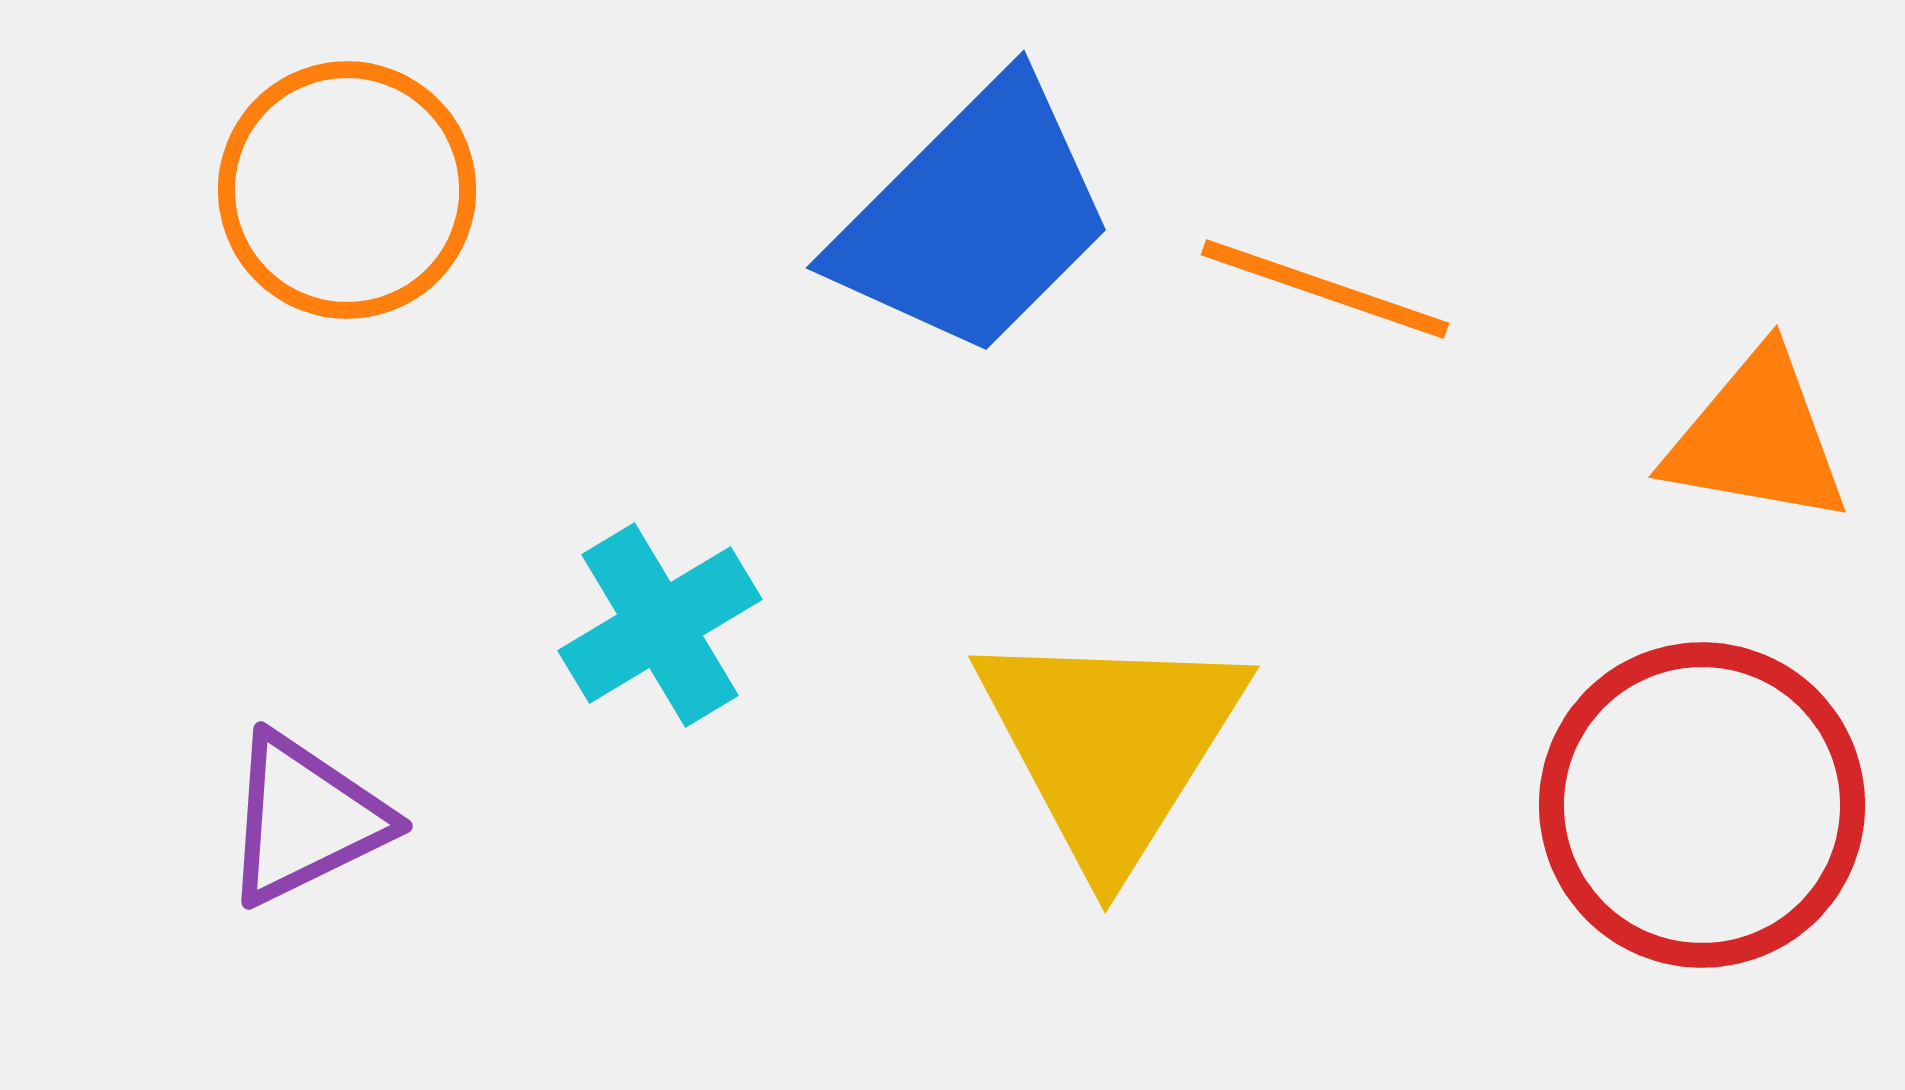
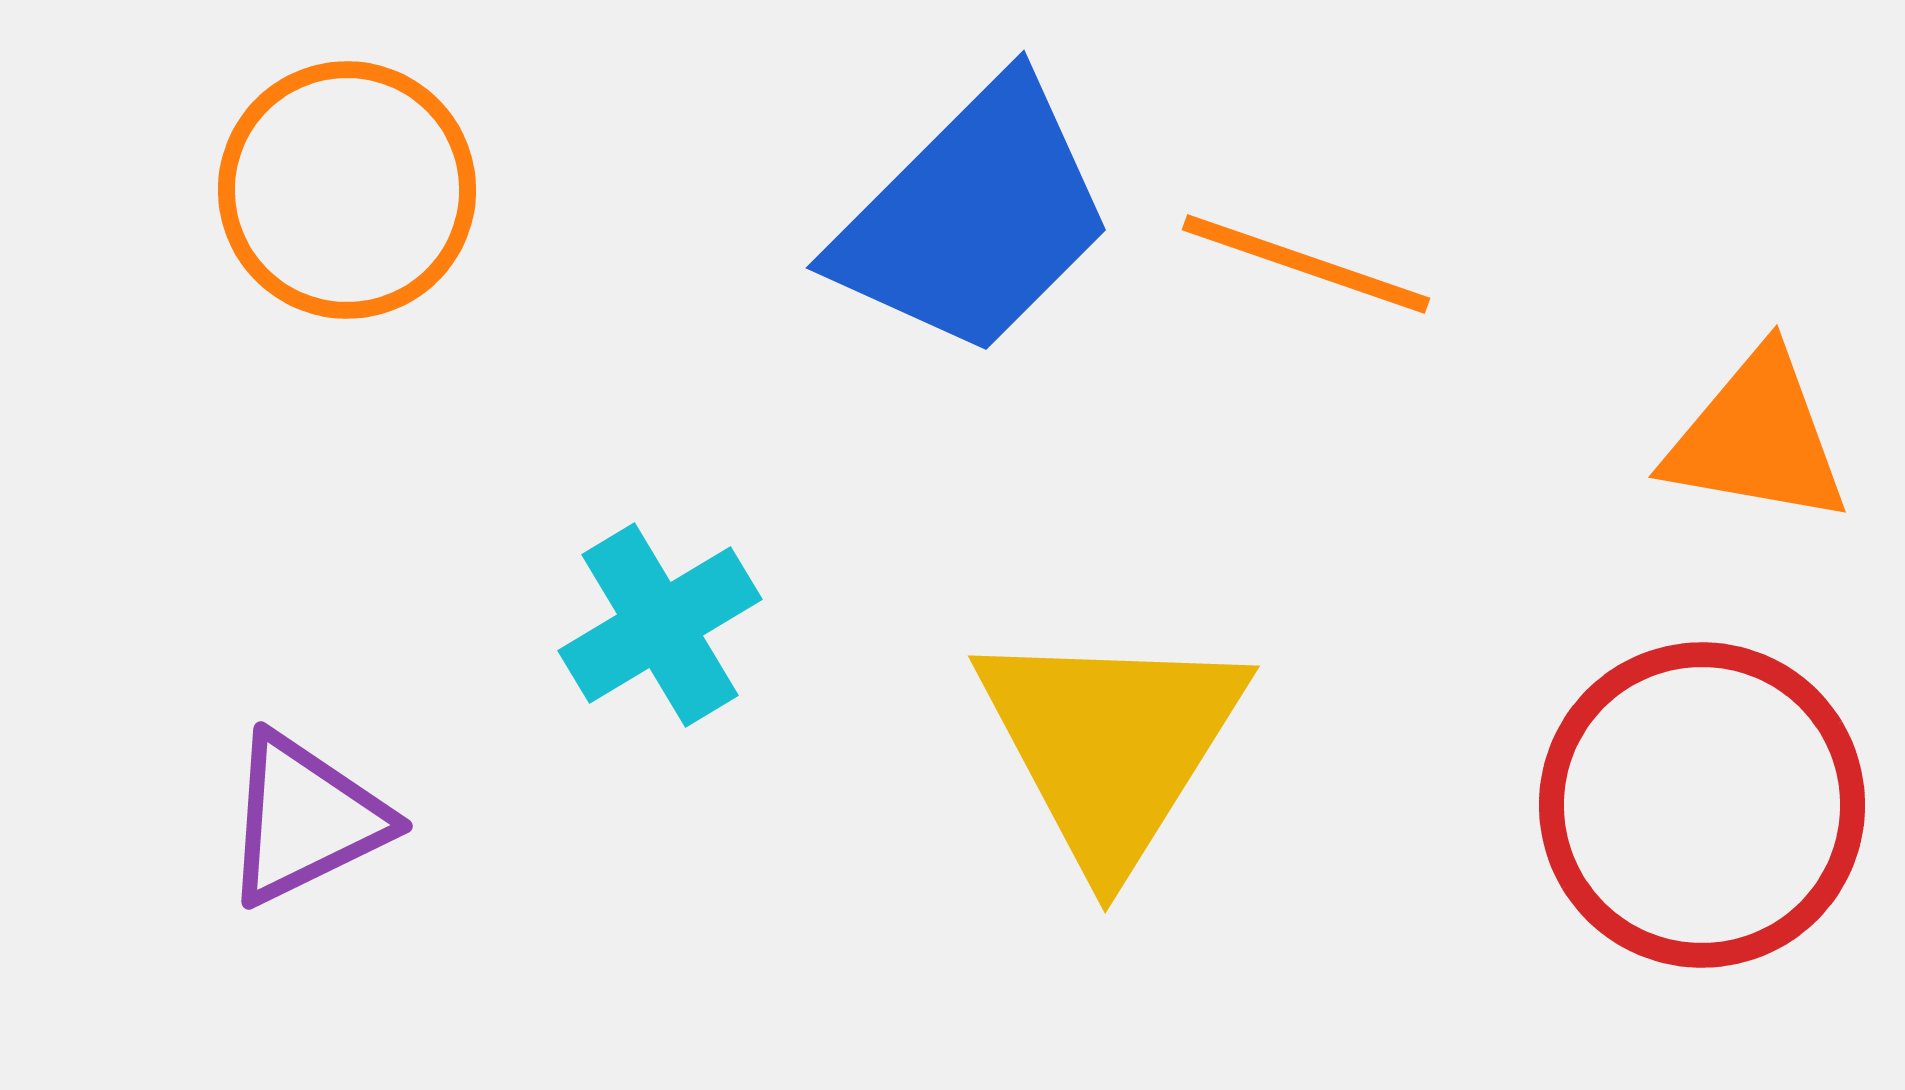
orange line: moved 19 px left, 25 px up
